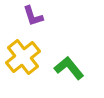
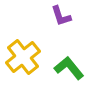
purple L-shape: moved 28 px right
